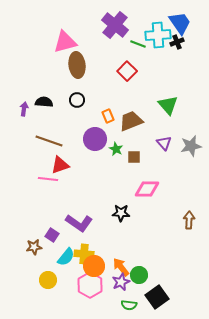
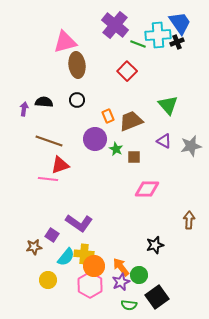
purple triangle: moved 2 px up; rotated 21 degrees counterclockwise
black star: moved 34 px right, 32 px down; rotated 18 degrees counterclockwise
